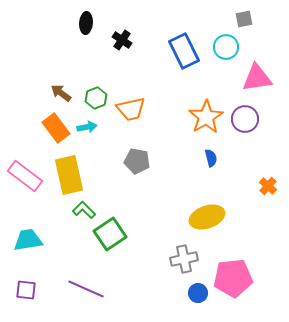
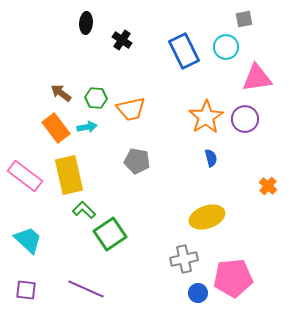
green hexagon: rotated 25 degrees clockwise
cyan trapezoid: rotated 52 degrees clockwise
